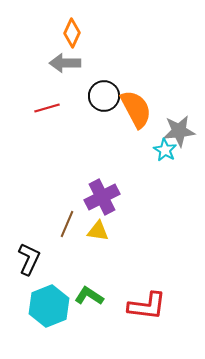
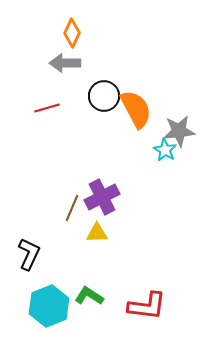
brown line: moved 5 px right, 16 px up
yellow triangle: moved 1 px left, 2 px down; rotated 10 degrees counterclockwise
black L-shape: moved 5 px up
